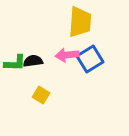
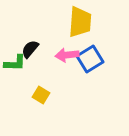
black semicircle: moved 3 px left, 12 px up; rotated 42 degrees counterclockwise
